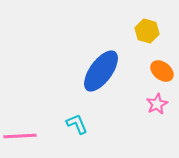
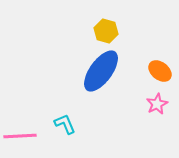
yellow hexagon: moved 41 px left
orange ellipse: moved 2 px left
cyan L-shape: moved 12 px left
